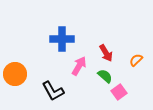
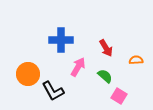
blue cross: moved 1 px left, 1 px down
red arrow: moved 5 px up
orange semicircle: rotated 40 degrees clockwise
pink arrow: moved 1 px left, 1 px down
orange circle: moved 13 px right
pink square: moved 4 px down; rotated 21 degrees counterclockwise
